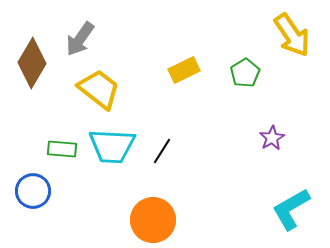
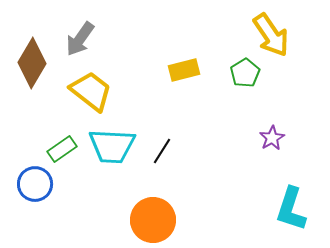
yellow arrow: moved 21 px left
yellow rectangle: rotated 12 degrees clockwise
yellow trapezoid: moved 8 px left, 2 px down
green rectangle: rotated 40 degrees counterclockwise
blue circle: moved 2 px right, 7 px up
cyan L-shape: rotated 42 degrees counterclockwise
